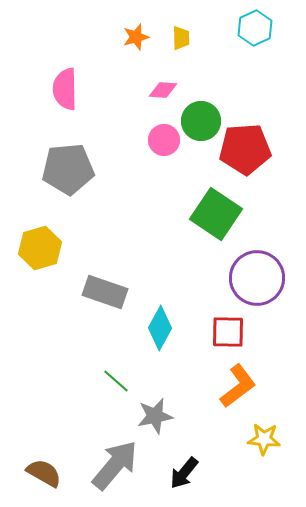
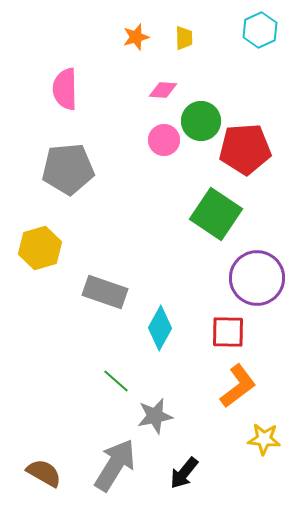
cyan hexagon: moved 5 px right, 2 px down
yellow trapezoid: moved 3 px right
gray arrow: rotated 8 degrees counterclockwise
